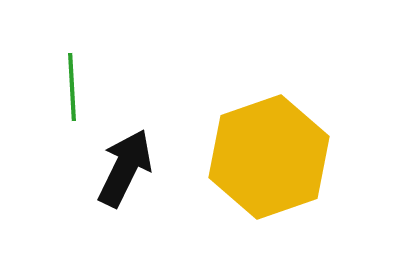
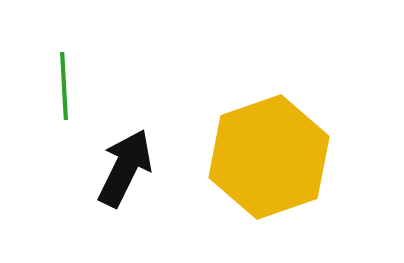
green line: moved 8 px left, 1 px up
